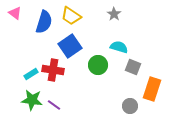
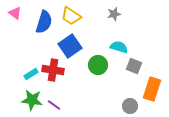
gray star: rotated 24 degrees clockwise
gray square: moved 1 px right, 1 px up
